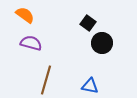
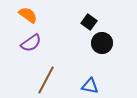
orange semicircle: moved 3 px right
black square: moved 1 px right, 1 px up
purple semicircle: rotated 130 degrees clockwise
brown line: rotated 12 degrees clockwise
